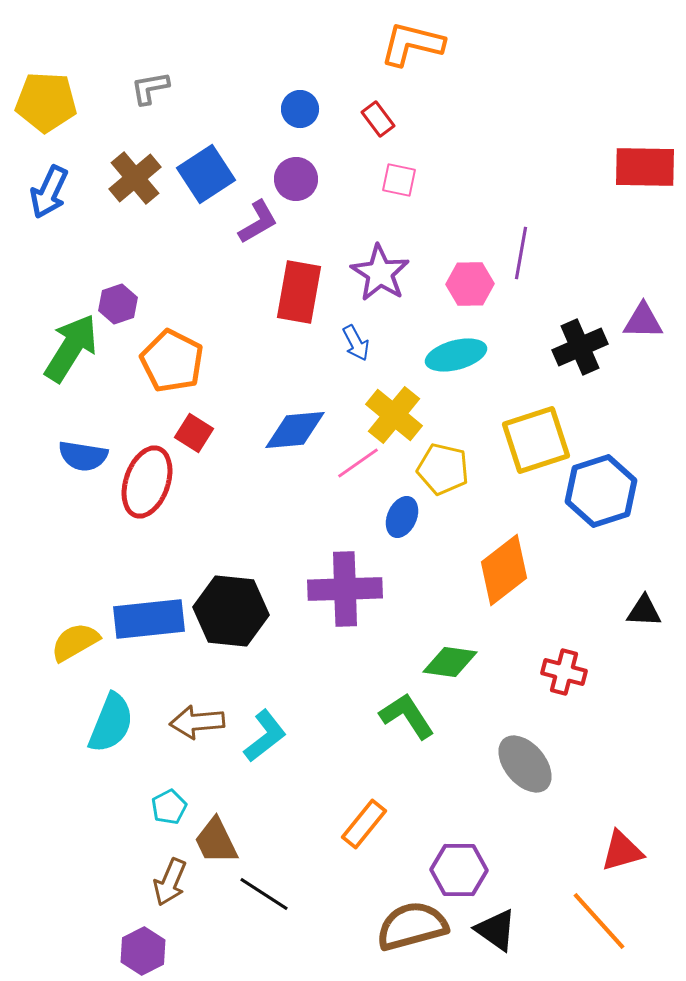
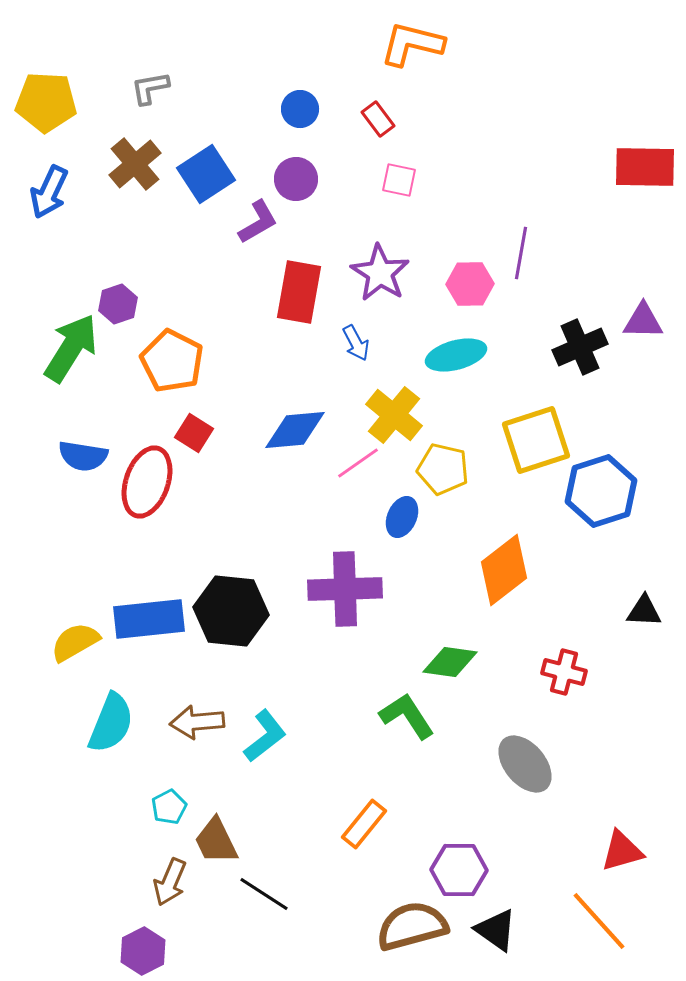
brown cross at (135, 178): moved 14 px up
